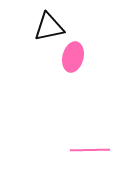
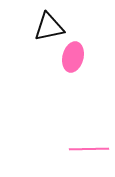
pink line: moved 1 px left, 1 px up
